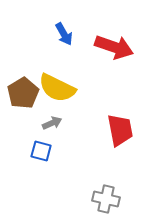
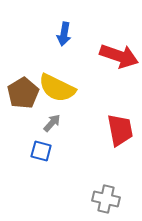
blue arrow: rotated 40 degrees clockwise
red arrow: moved 5 px right, 9 px down
gray arrow: rotated 24 degrees counterclockwise
